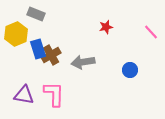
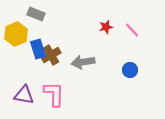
pink line: moved 19 px left, 2 px up
